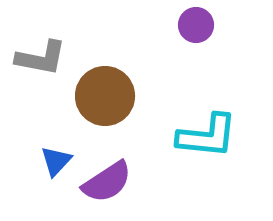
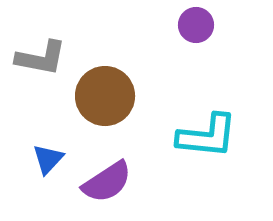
blue triangle: moved 8 px left, 2 px up
